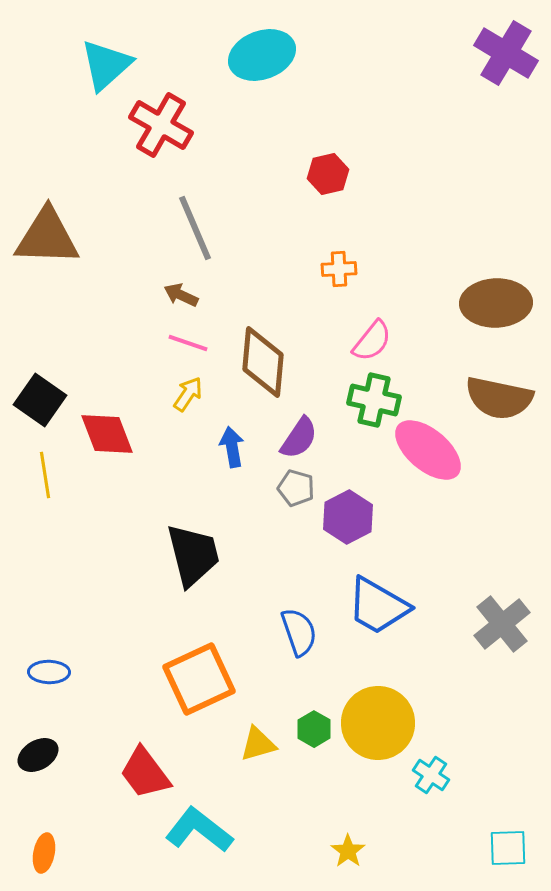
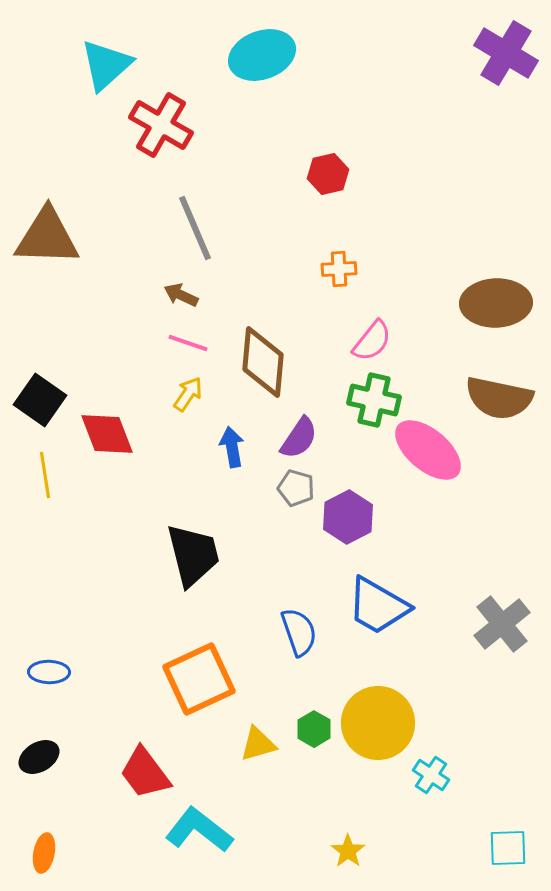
black ellipse: moved 1 px right, 2 px down
